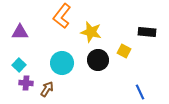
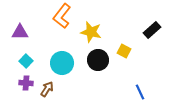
black rectangle: moved 5 px right, 2 px up; rotated 48 degrees counterclockwise
cyan square: moved 7 px right, 4 px up
